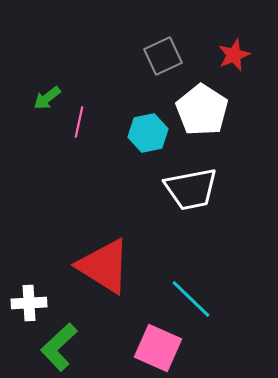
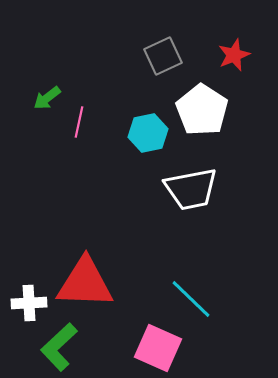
red triangle: moved 19 px left, 17 px down; rotated 30 degrees counterclockwise
